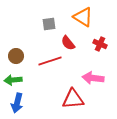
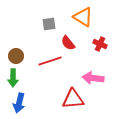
green arrow: moved 2 px up; rotated 84 degrees counterclockwise
blue arrow: moved 2 px right
